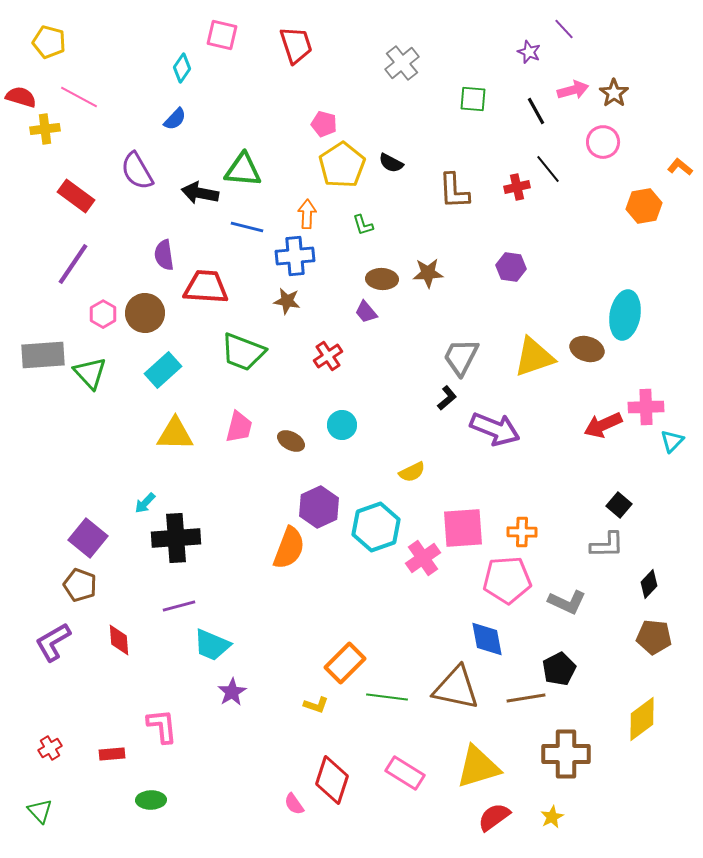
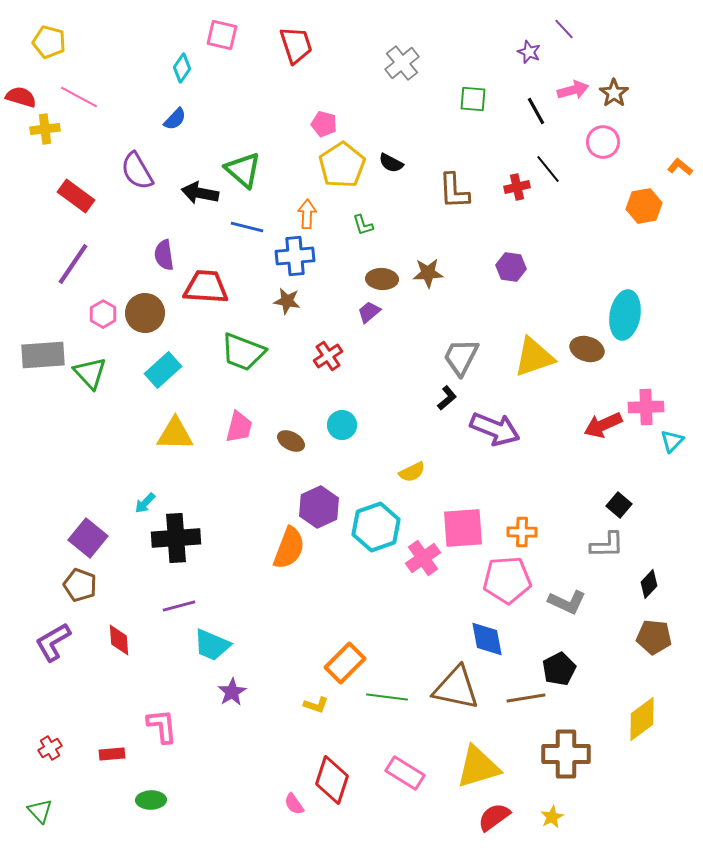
green triangle at (243, 170): rotated 36 degrees clockwise
purple trapezoid at (366, 312): moved 3 px right; rotated 90 degrees clockwise
